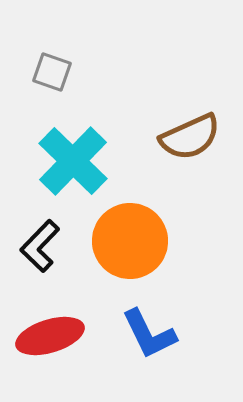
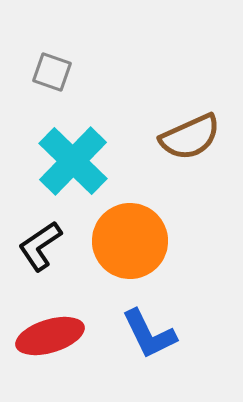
black L-shape: rotated 12 degrees clockwise
